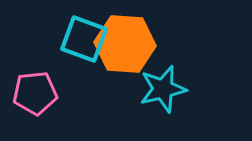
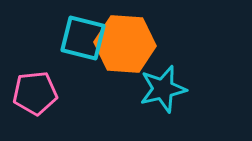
cyan square: moved 1 px left, 1 px up; rotated 6 degrees counterclockwise
